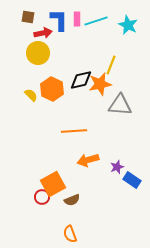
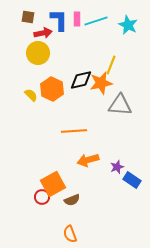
orange star: moved 1 px right, 1 px up
